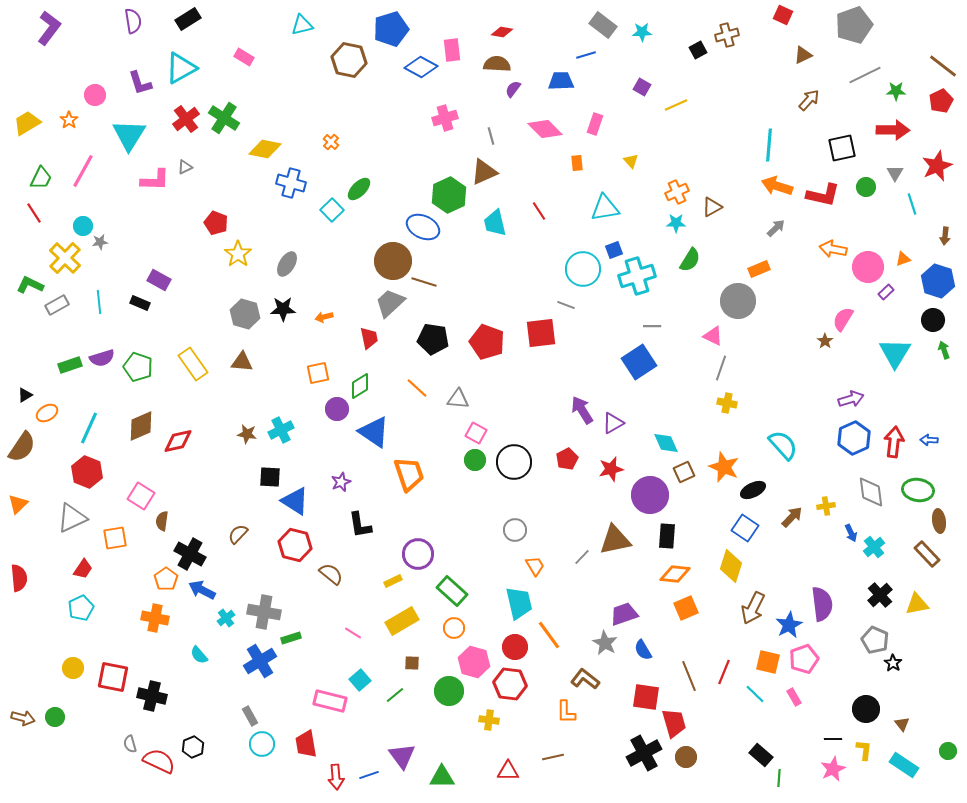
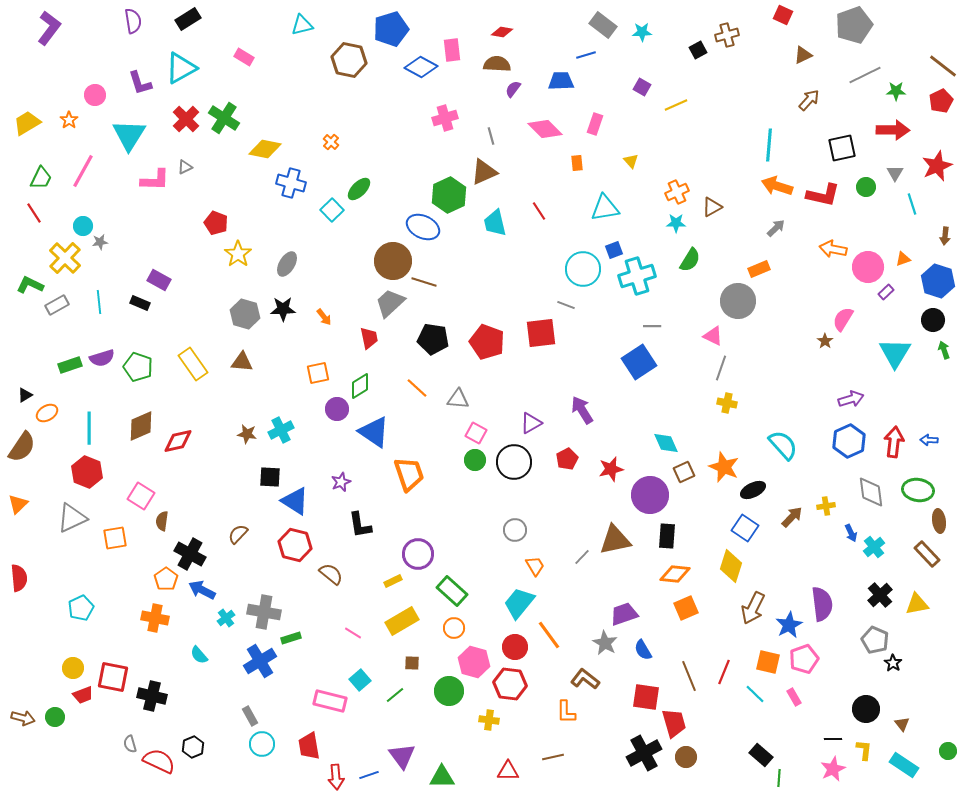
red cross at (186, 119): rotated 8 degrees counterclockwise
orange arrow at (324, 317): rotated 114 degrees counterclockwise
purple triangle at (613, 423): moved 82 px left
cyan line at (89, 428): rotated 24 degrees counterclockwise
blue hexagon at (854, 438): moved 5 px left, 3 px down
red trapezoid at (83, 569): moved 126 px down; rotated 35 degrees clockwise
cyan trapezoid at (519, 603): rotated 128 degrees counterclockwise
red trapezoid at (306, 744): moved 3 px right, 2 px down
